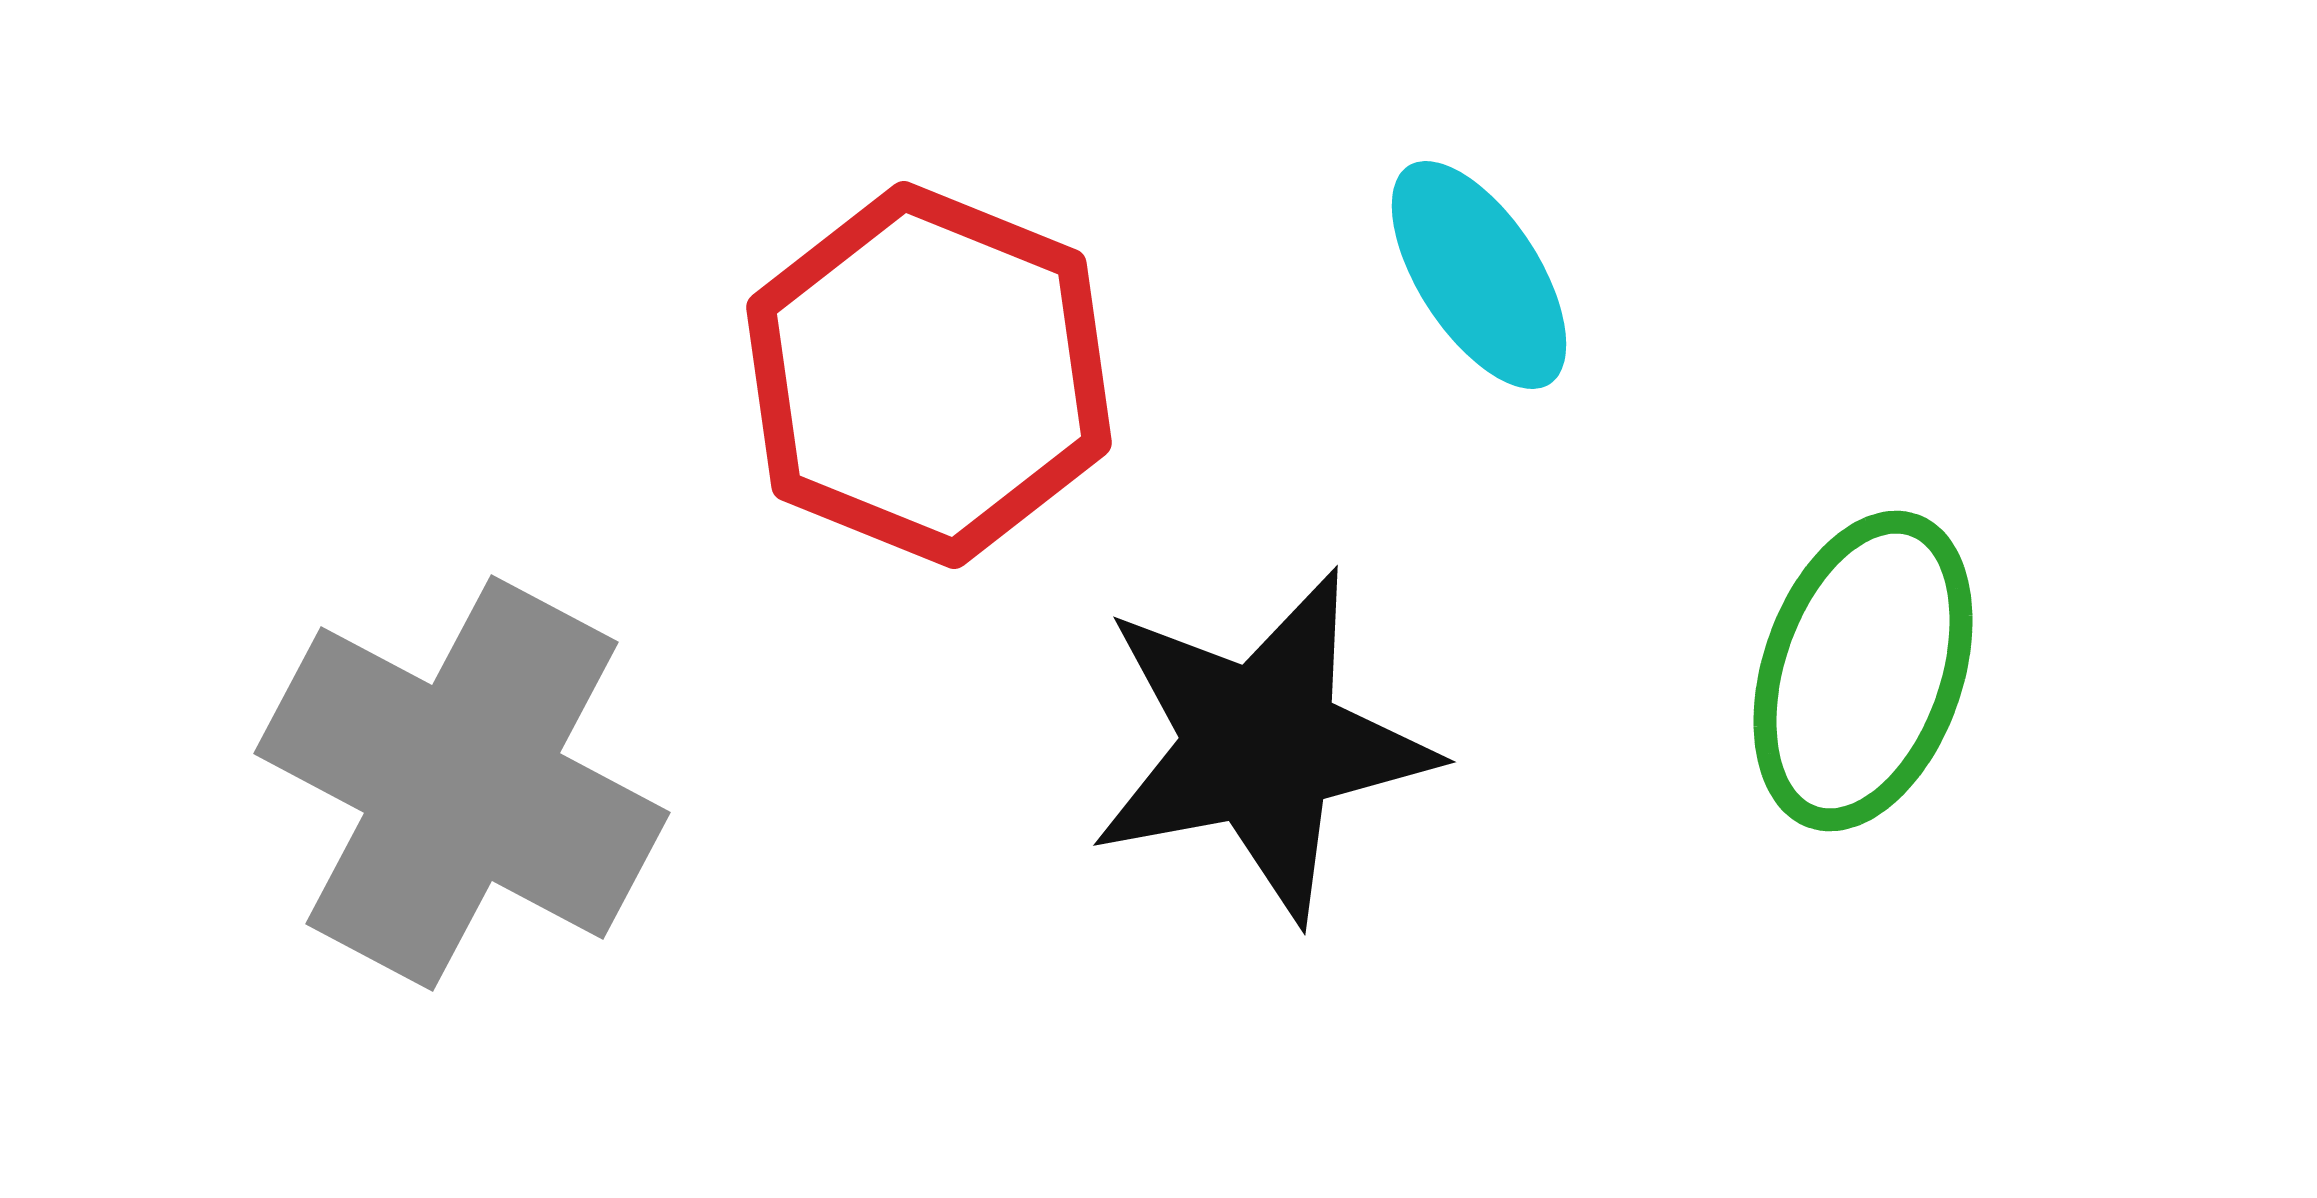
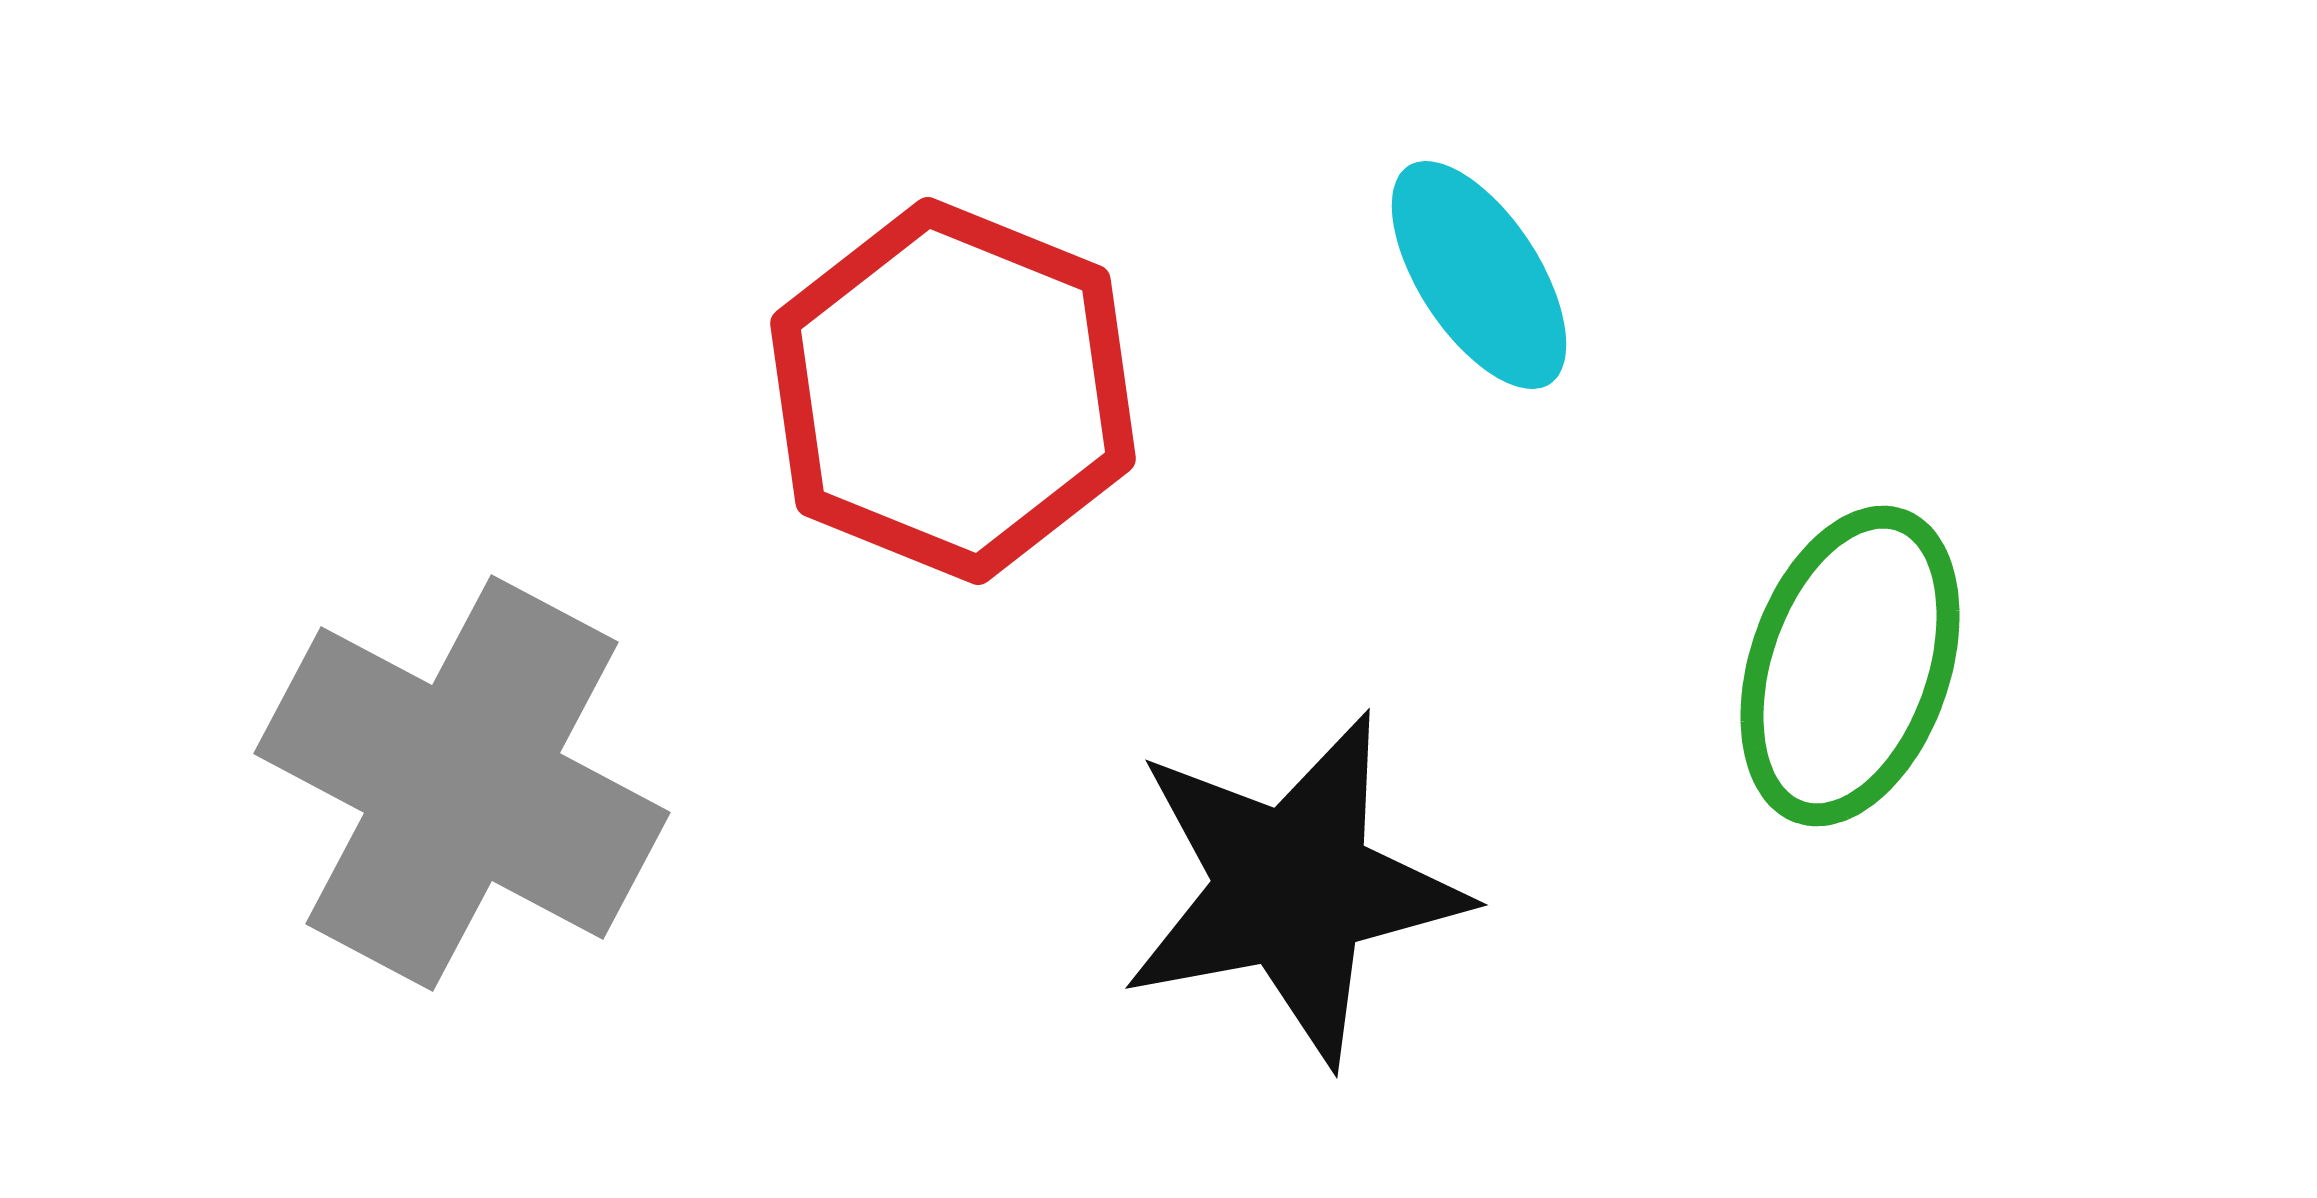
red hexagon: moved 24 px right, 16 px down
green ellipse: moved 13 px left, 5 px up
black star: moved 32 px right, 143 px down
